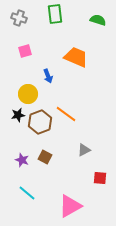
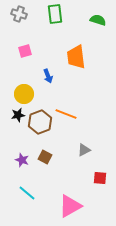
gray cross: moved 4 px up
orange trapezoid: rotated 120 degrees counterclockwise
yellow circle: moved 4 px left
orange line: rotated 15 degrees counterclockwise
